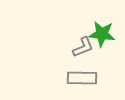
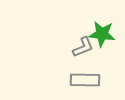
gray rectangle: moved 3 px right, 2 px down
